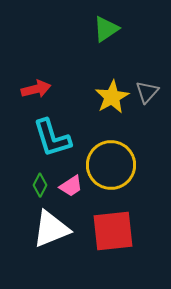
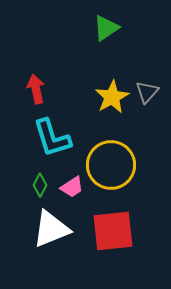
green triangle: moved 1 px up
red arrow: rotated 88 degrees counterclockwise
pink trapezoid: moved 1 px right, 1 px down
